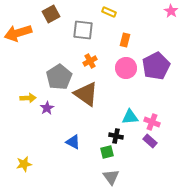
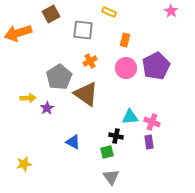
purple rectangle: moved 1 px left, 1 px down; rotated 40 degrees clockwise
